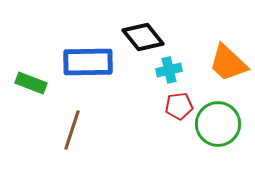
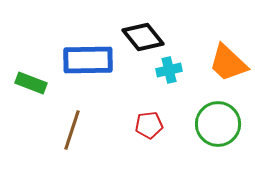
blue rectangle: moved 2 px up
red pentagon: moved 30 px left, 19 px down
